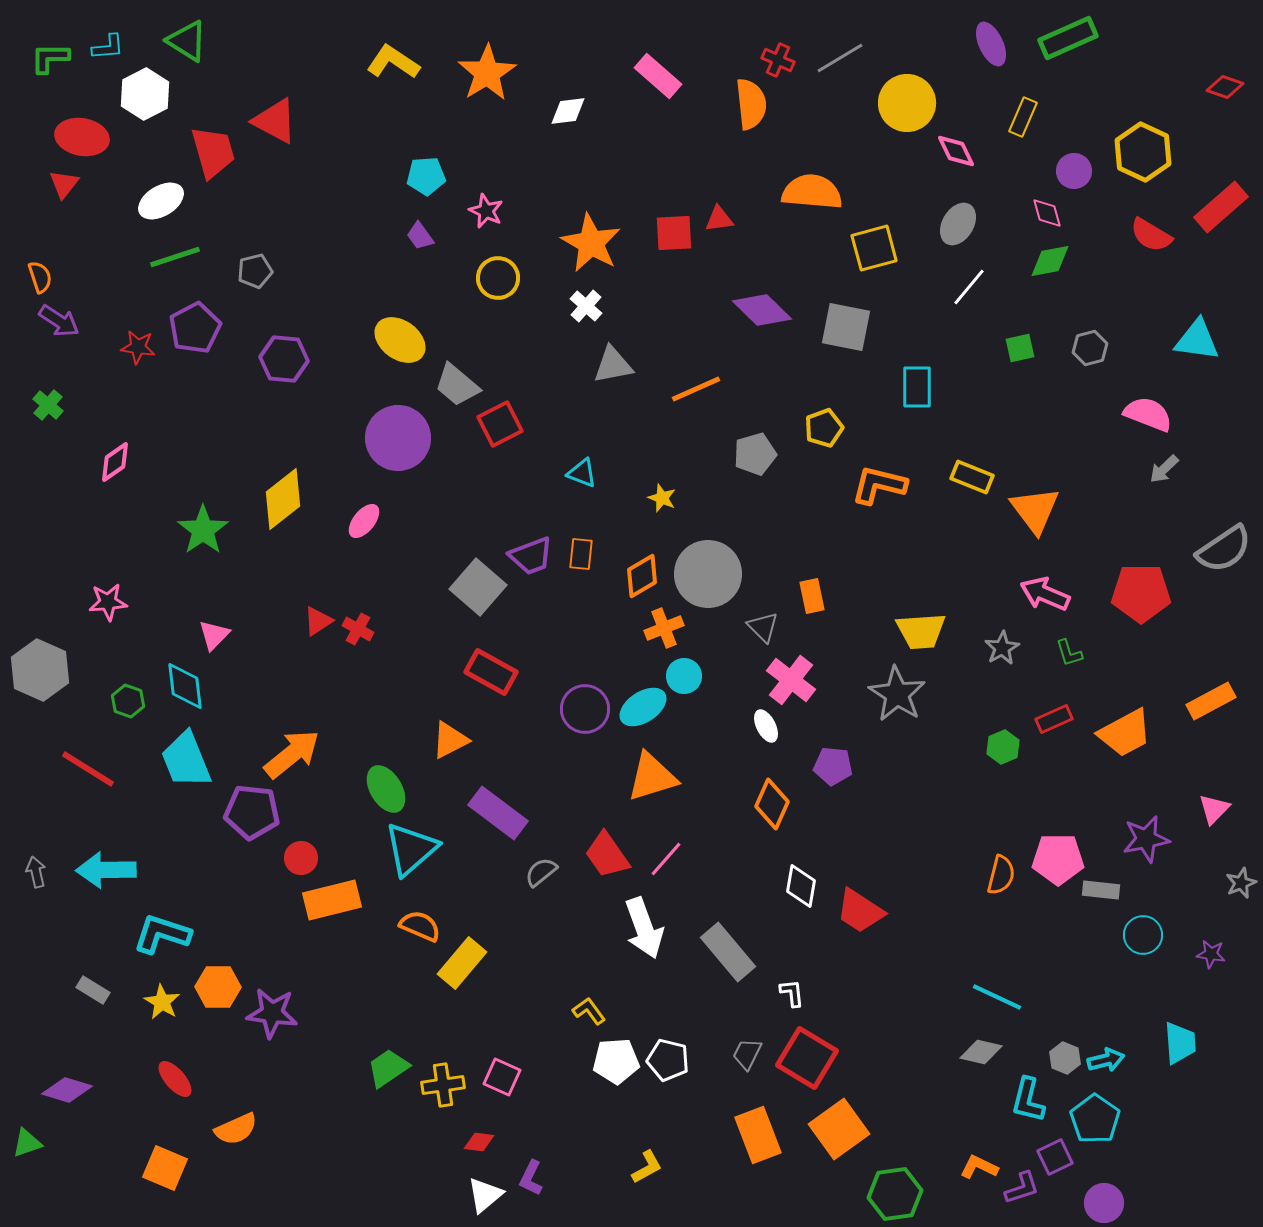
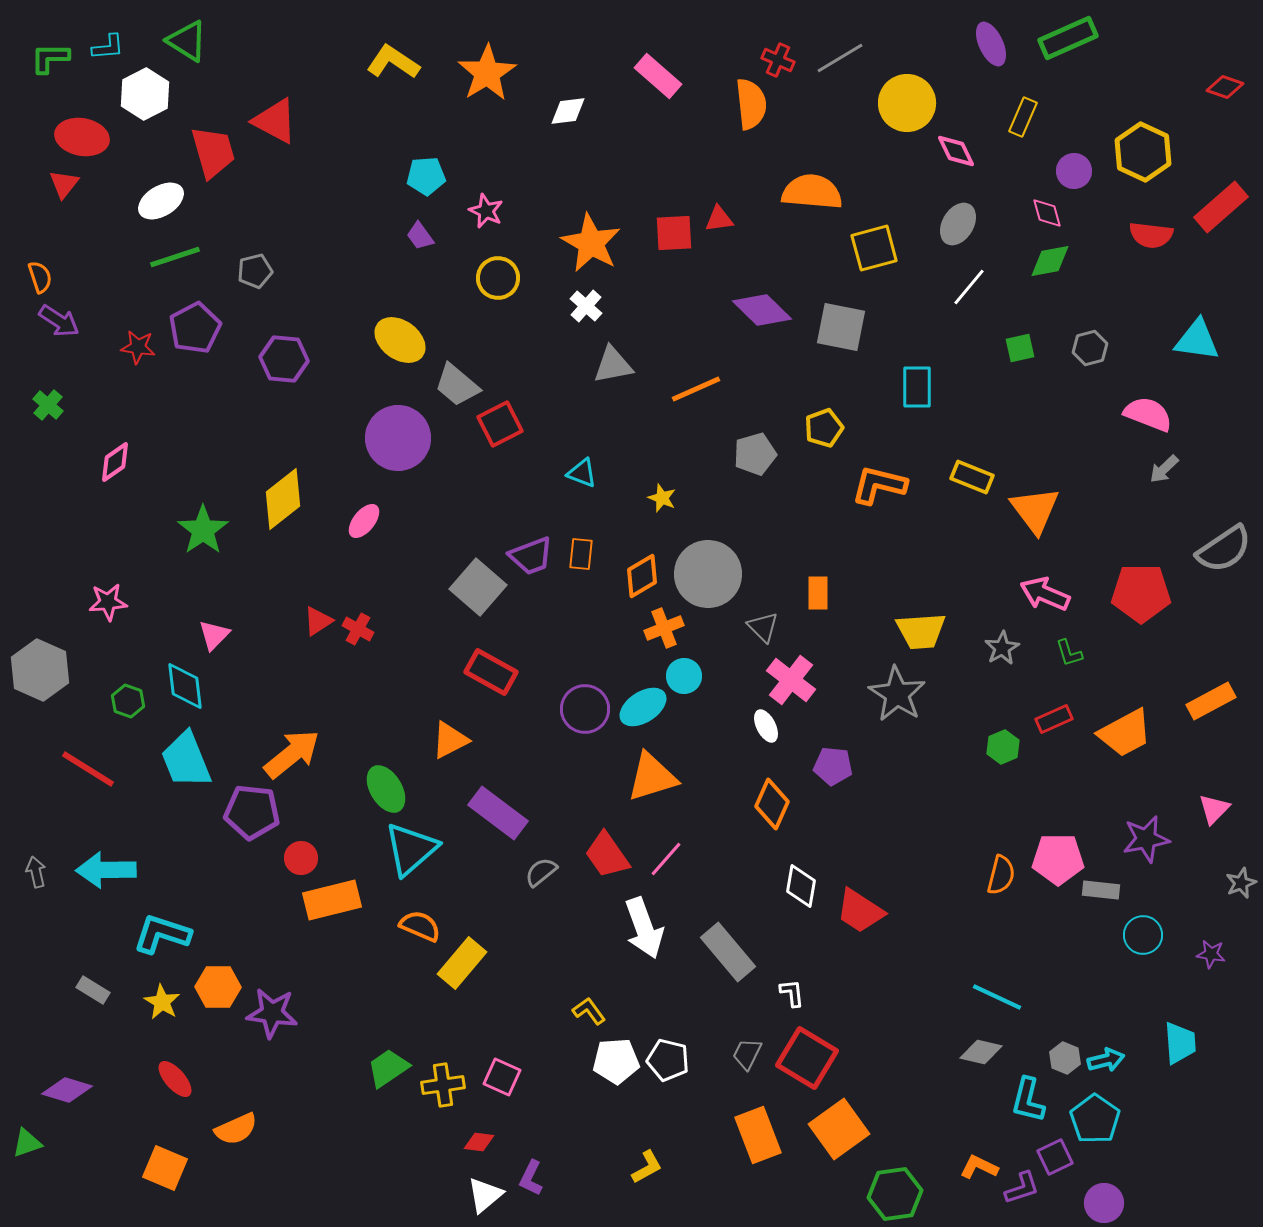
red semicircle at (1151, 235): rotated 24 degrees counterclockwise
gray square at (846, 327): moved 5 px left
orange rectangle at (812, 596): moved 6 px right, 3 px up; rotated 12 degrees clockwise
